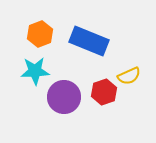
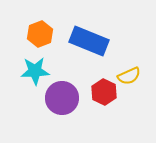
red hexagon: rotated 15 degrees counterclockwise
purple circle: moved 2 px left, 1 px down
